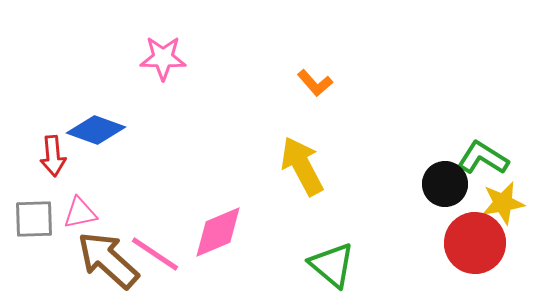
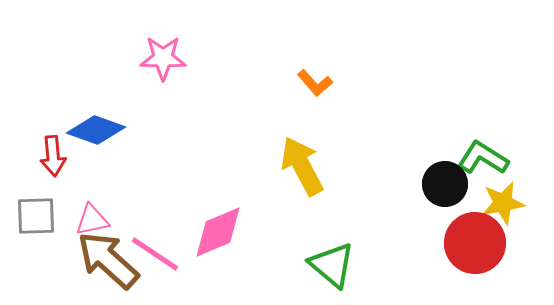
pink triangle: moved 12 px right, 7 px down
gray square: moved 2 px right, 3 px up
